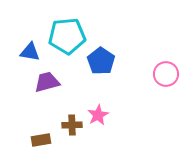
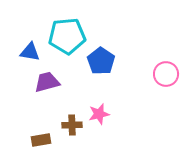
pink star: moved 1 px right, 1 px up; rotated 15 degrees clockwise
